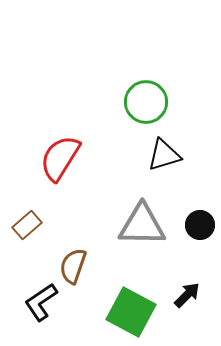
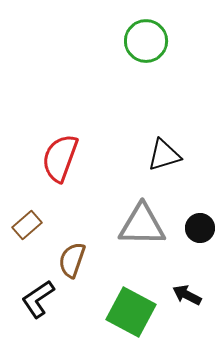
green circle: moved 61 px up
red semicircle: rotated 12 degrees counterclockwise
black circle: moved 3 px down
brown semicircle: moved 1 px left, 6 px up
black arrow: rotated 108 degrees counterclockwise
black L-shape: moved 3 px left, 3 px up
